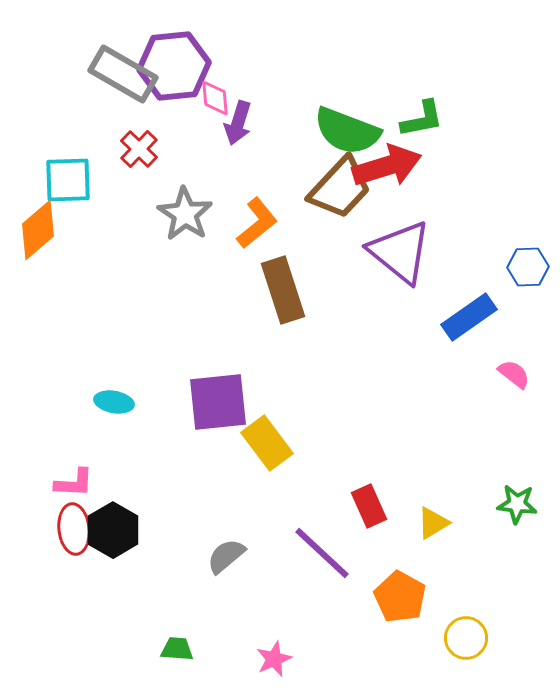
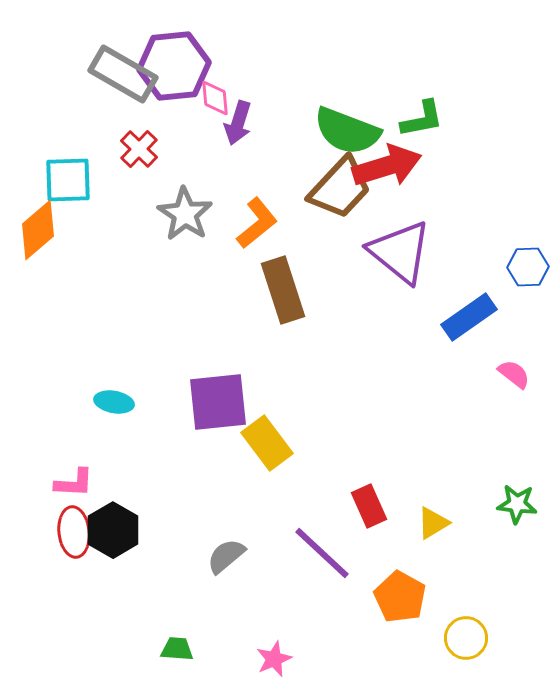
red ellipse: moved 3 px down
